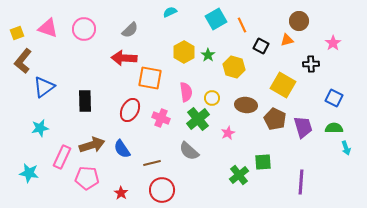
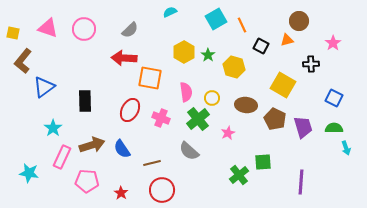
yellow square at (17, 33): moved 4 px left; rotated 32 degrees clockwise
cyan star at (40, 128): moved 13 px right; rotated 24 degrees counterclockwise
pink pentagon at (87, 178): moved 3 px down
